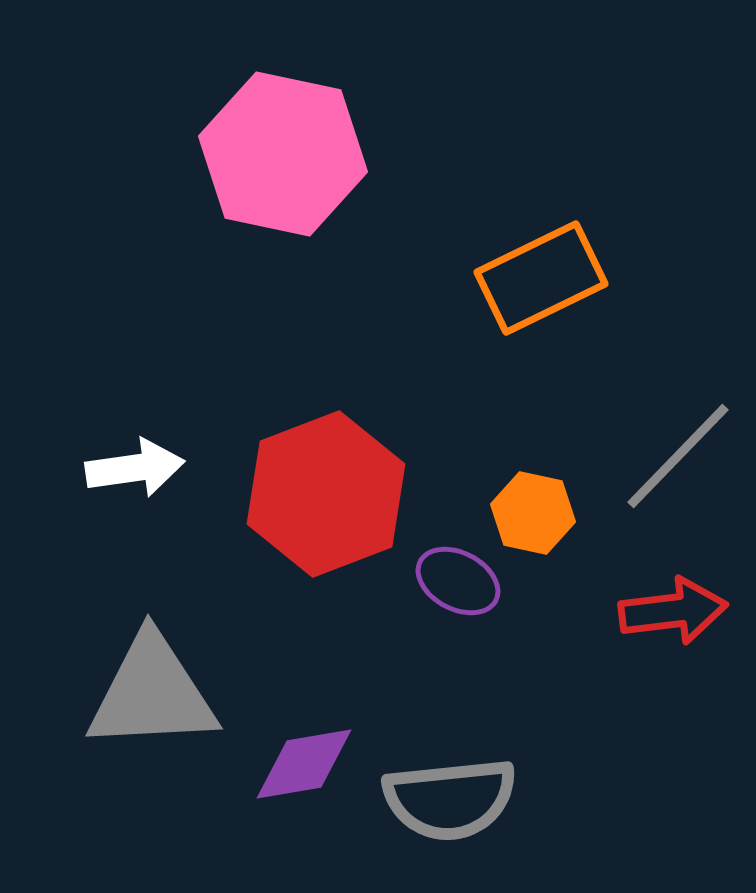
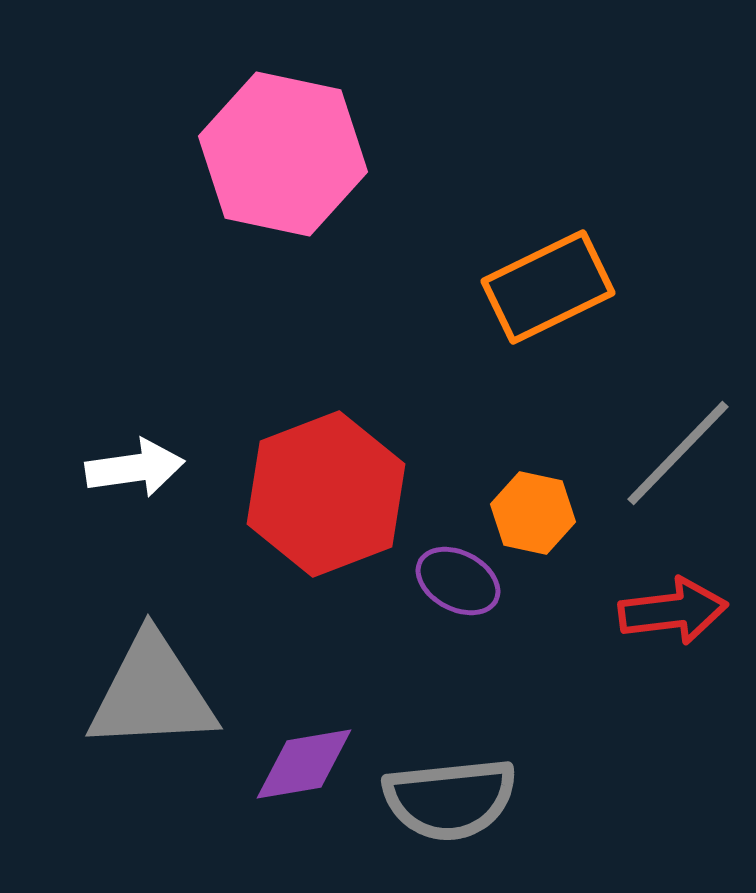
orange rectangle: moved 7 px right, 9 px down
gray line: moved 3 px up
